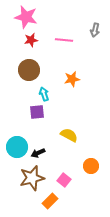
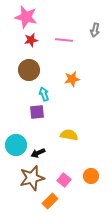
yellow semicircle: rotated 18 degrees counterclockwise
cyan circle: moved 1 px left, 2 px up
orange circle: moved 10 px down
